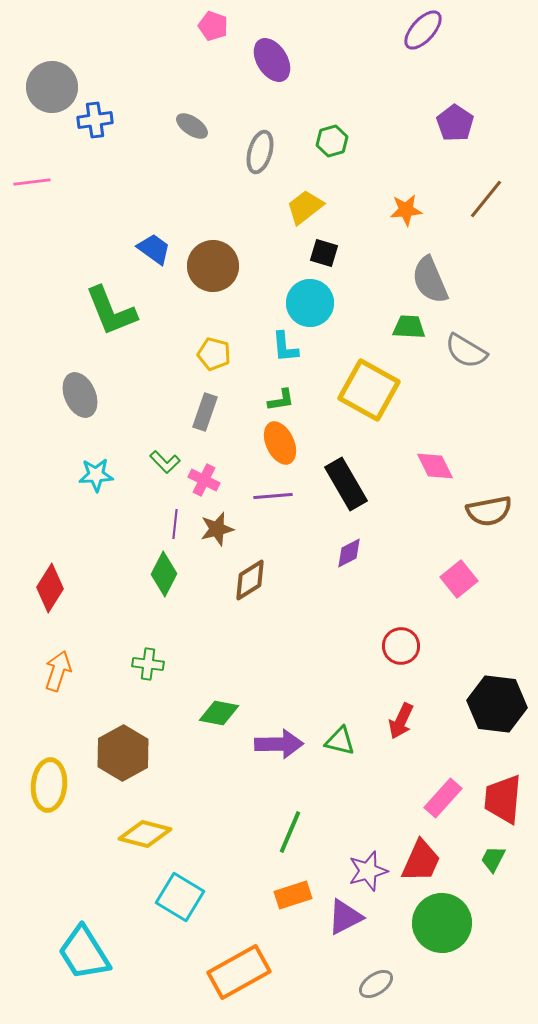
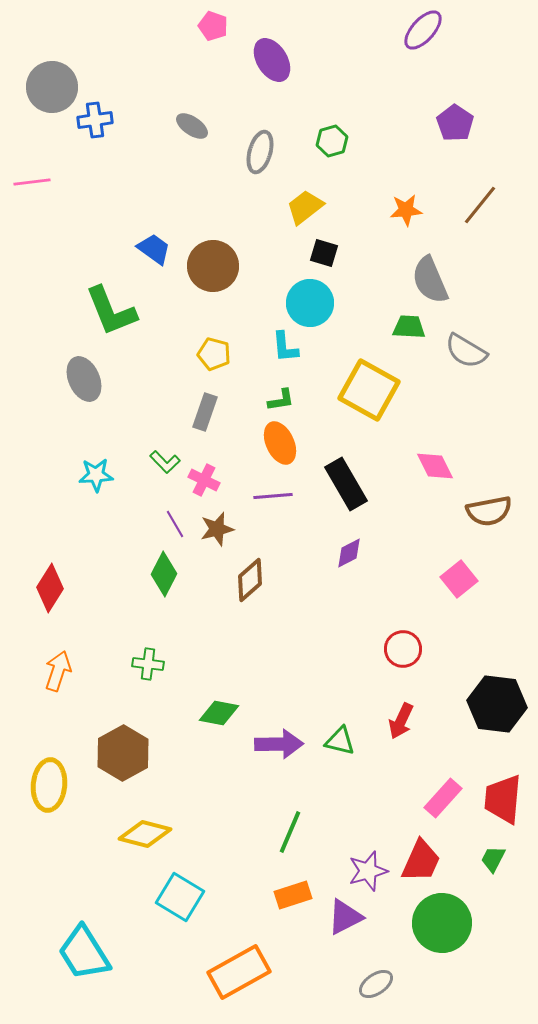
brown line at (486, 199): moved 6 px left, 6 px down
gray ellipse at (80, 395): moved 4 px right, 16 px up
purple line at (175, 524): rotated 36 degrees counterclockwise
brown diamond at (250, 580): rotated 9 degrees counterclockwise
red circle at (401, 646): moved 2 px right, 3 px down
